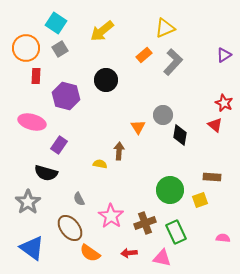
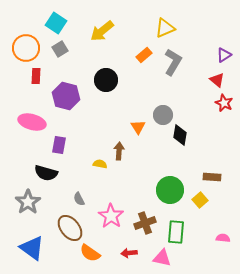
gray L-shape: rotated 12 degrees counterclockwise
red triangle: moved 2 px right, 45 px up
purple rectangle: rotated 24 degrees counterclockwise
yellow square: rotated 21 degrees counterclockwise
green rectangle: rotated 30 degrees clockwise
